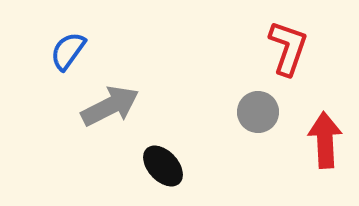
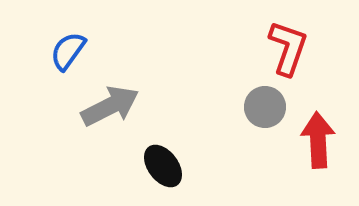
gray circle: moved 7 px right, 5 px up
red arrow: moved 7 px left
black ellipse: rotated 6 degrees clockwise
